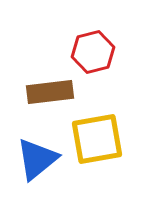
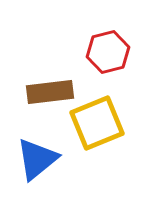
red hexagon: moved 15 px right
yellow square: moved 16 px up; rotated 12 degrees counterclockwise
